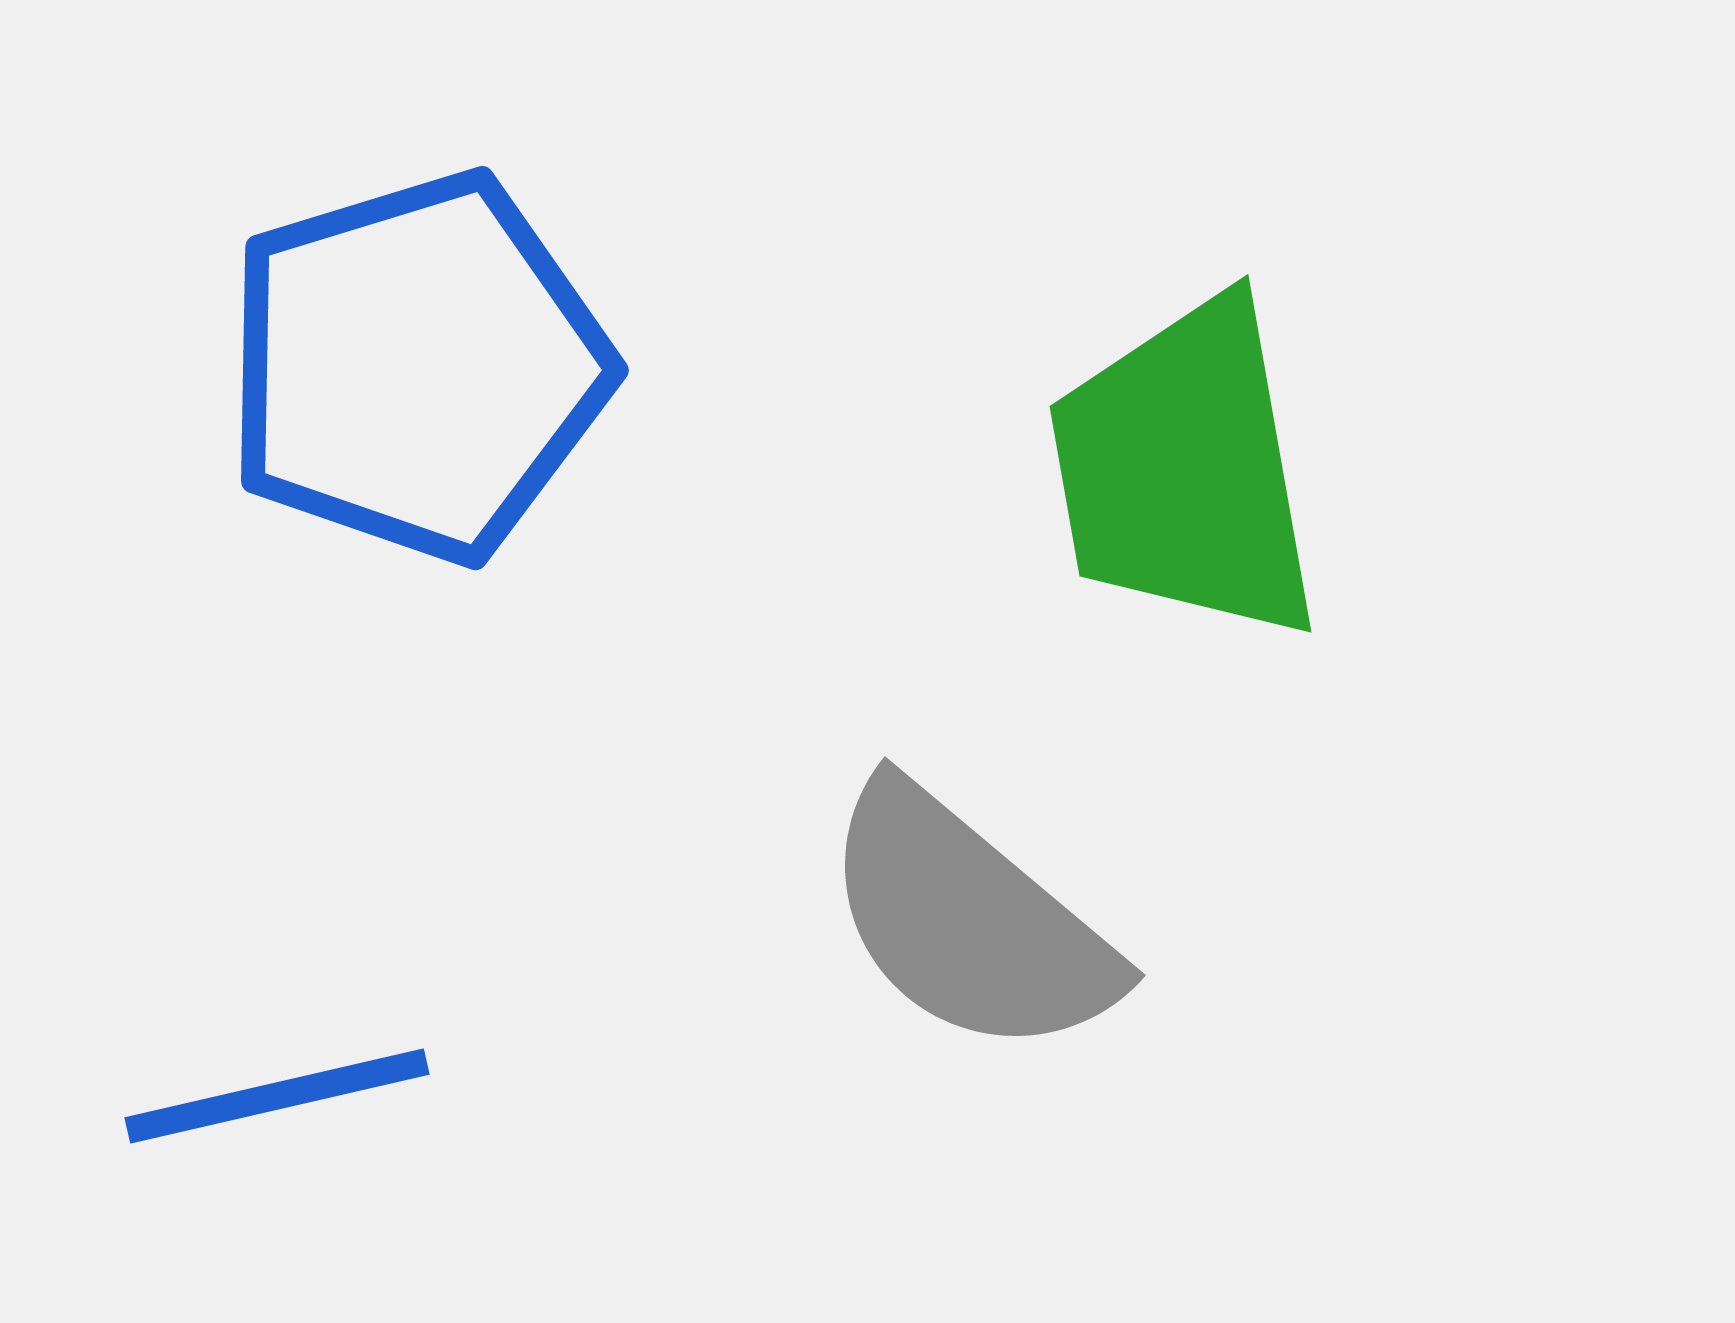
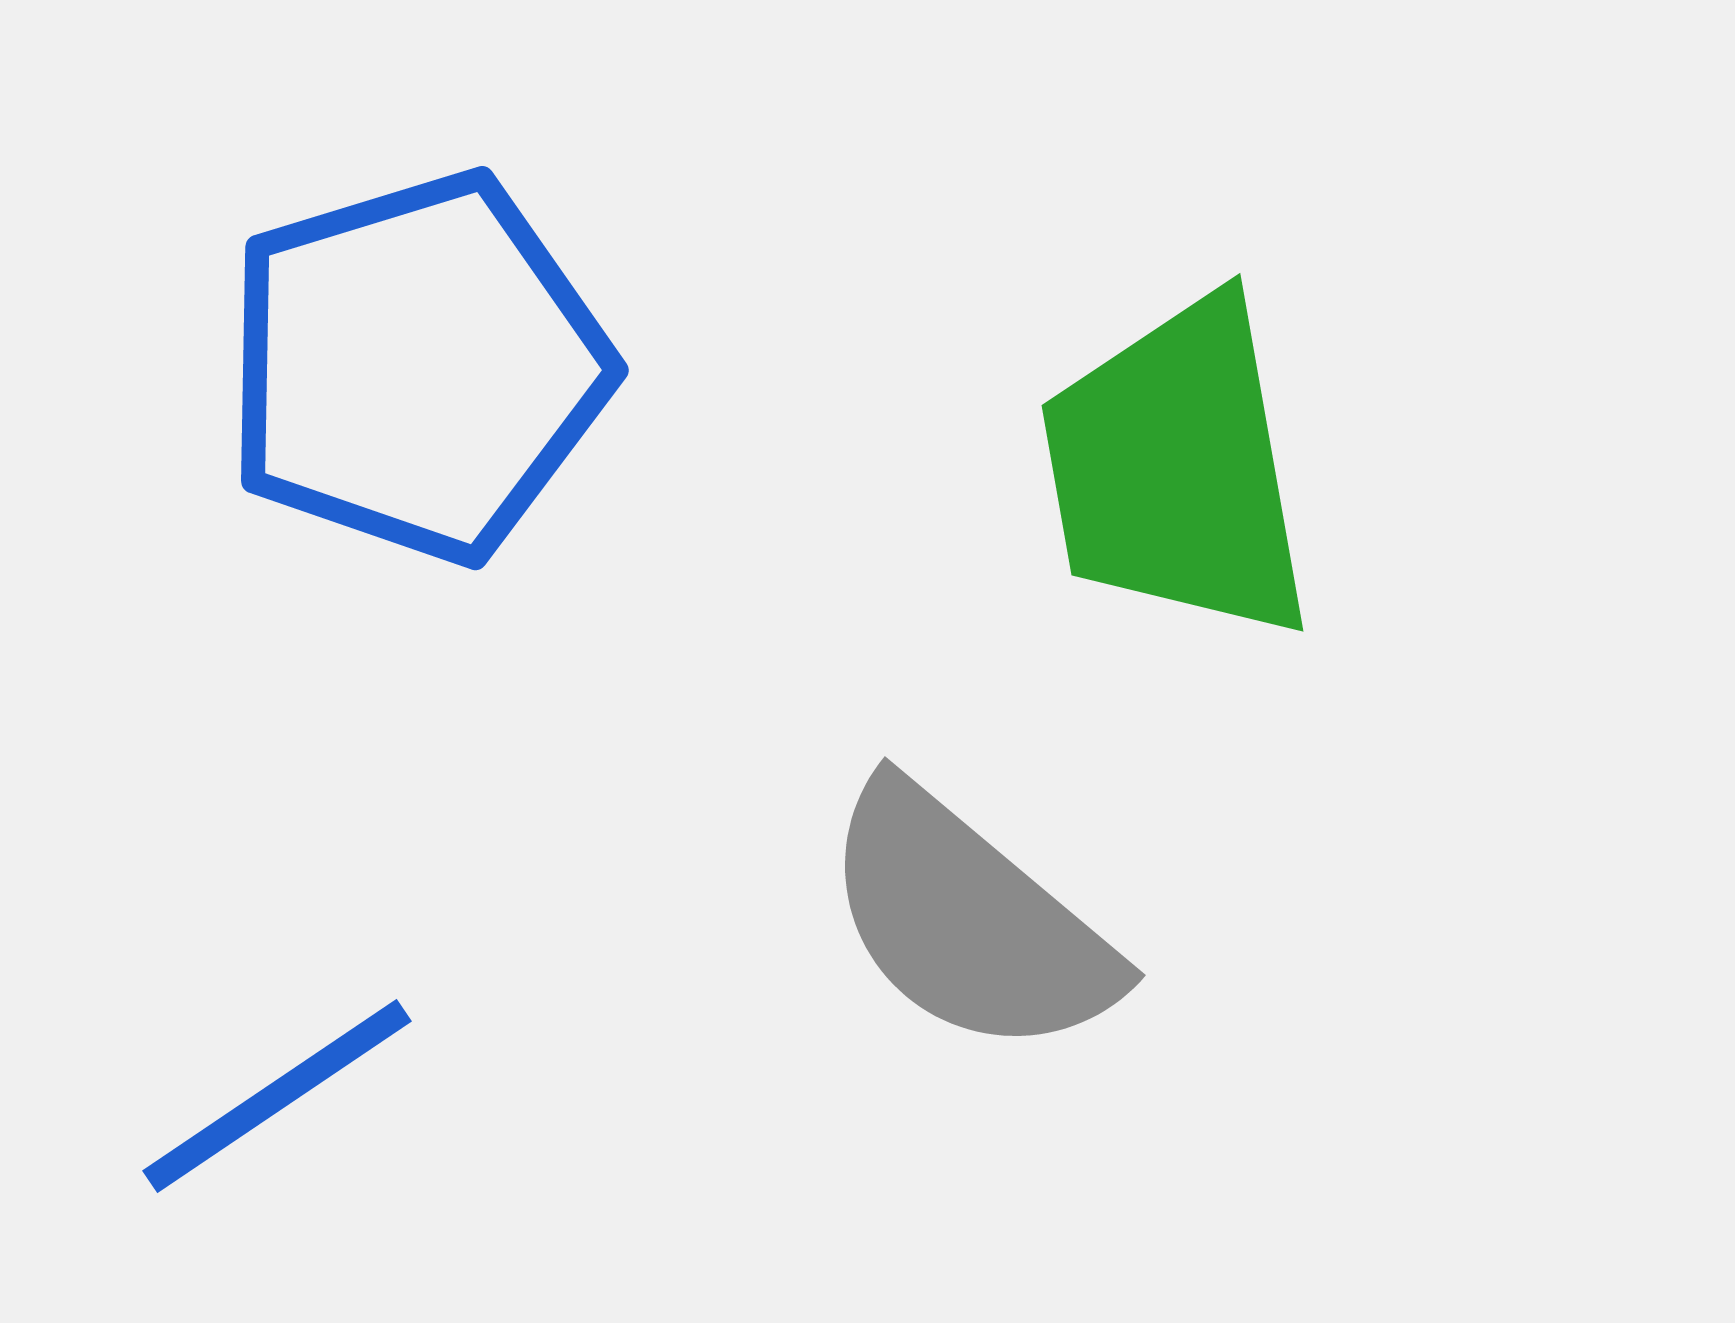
green trapezoid: moved 8 px left, 1 px up
blue line: rotated 21 degrees counterclockwise
